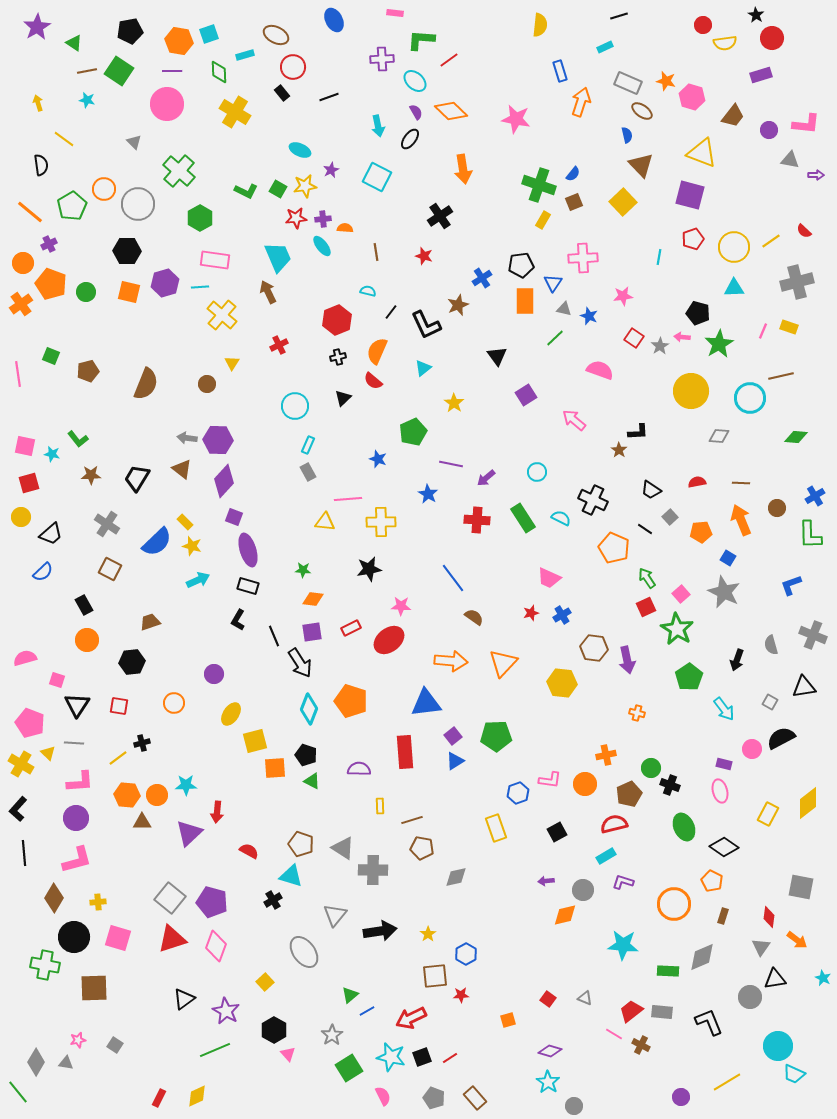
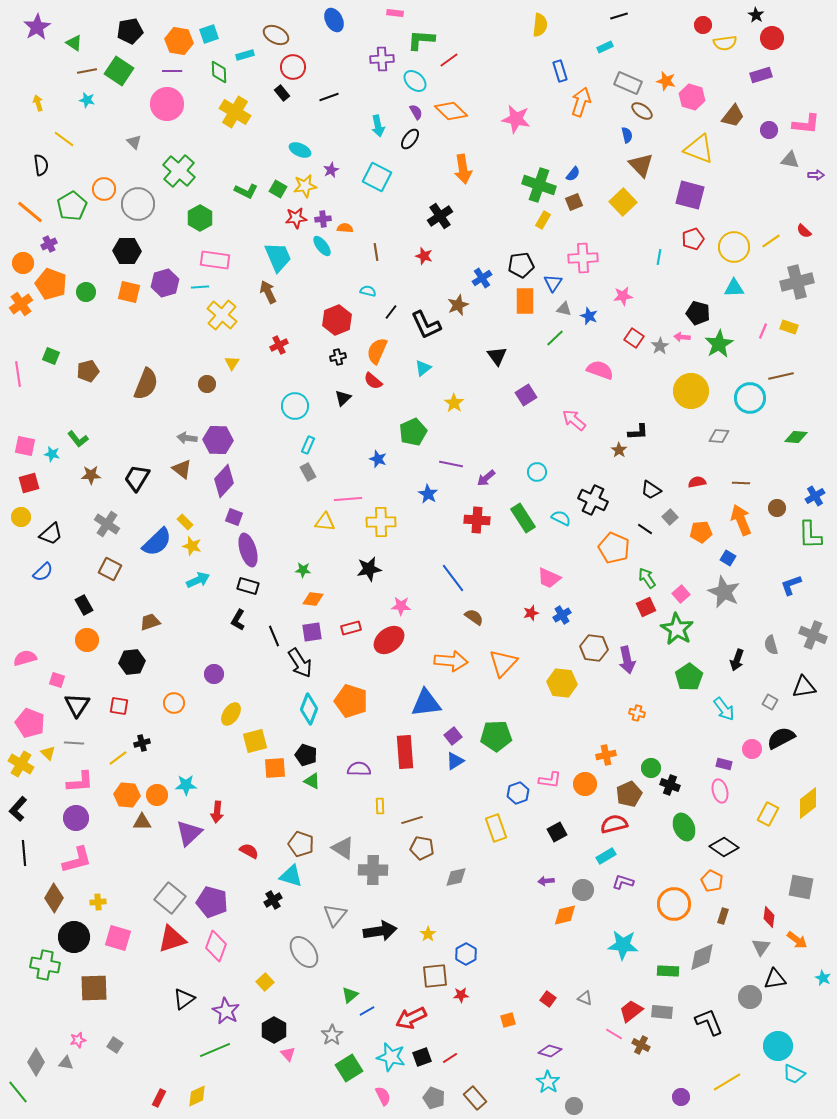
yellow triangle at (702, 153): moved 3 px left, 4 px up
red rectangle at (351, 628): rotated 12 degrees clockwise
